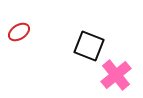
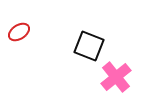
pink cross: moved 2 px down
